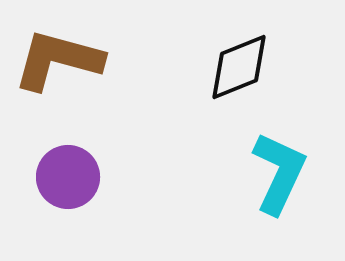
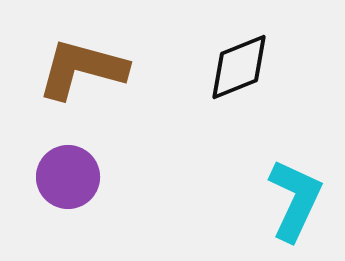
brown L-shape: moved 24 px right, 9 px down
cyan L-shape: moved 16 px right, 27 px down
